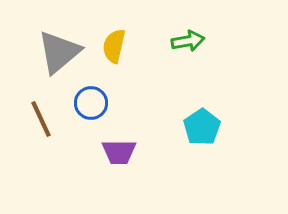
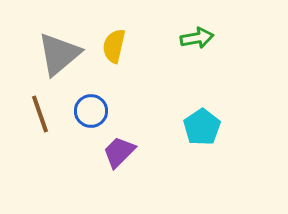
green arrow: moved 9 px right, 3 px up
gray triangle: moved 2 px down
blue circle: moved 8 px down
brown line: moved 1 px left, 5 px up; rotated 6 degrees clockwise
purple trapezoid: rotated 135 degrees clockwise
